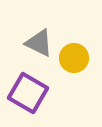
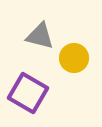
gray triangle: moved 1 px right, 7 px up; rotated 12 degrees counterclockwise
